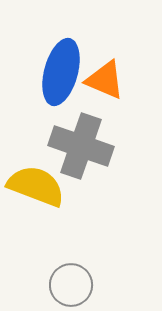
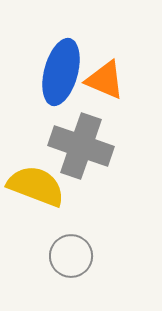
gray circle: moved 29 px up
